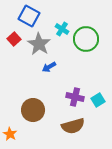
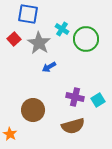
blue square: moved 1 px left, 2 px up; rotated 20 degrees counterclockwise
gray star: moved 1 px up
